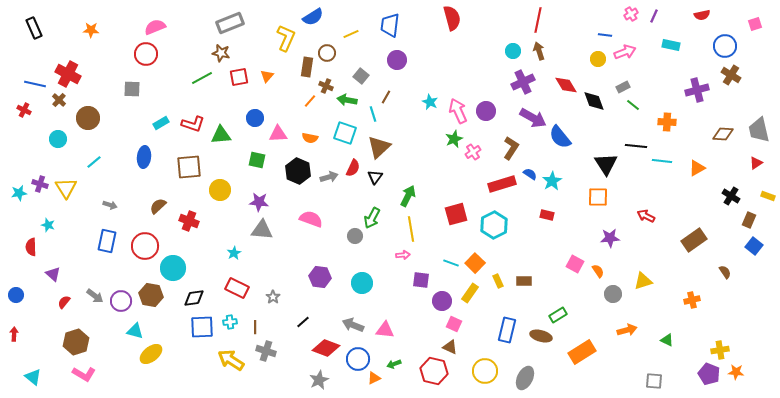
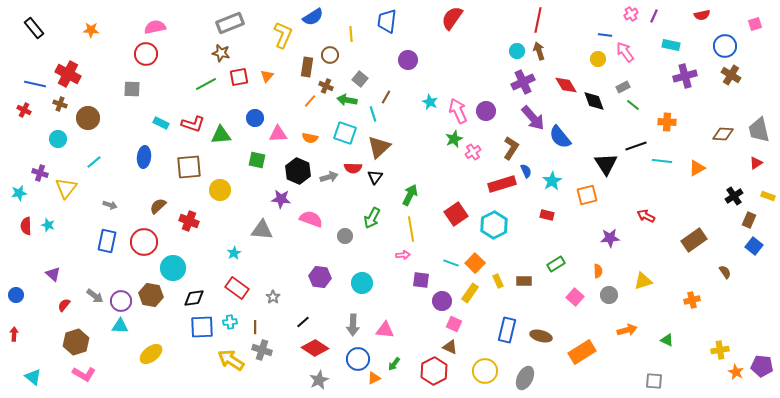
red semicircle at (452, 18): rotated 130 degrees counterclockwise
blue trapezoid at (390, 25): moved 3 px left, 4 px up
pink semicircle at (155, 27): rotated 10 degrees clockwise
black rectangle at (34, 28): rotated 15 degrees counterclockwise
yellow line at (351, 34): rotated 70 degrees counterclockwise
yellow L-shape at (286, 38): moved 3 px left, 3 px up
cyan circle at (513, 51): moved 4 px right
pink arrow at (625, 52): rotated 105 degrees counterclockwise
brown circle at (327, 53): moved 3 px right, 2 px down
purple circle at (397, 60): moved 11 px right
gray square at (361, 76): moved 1 px left, 3 px down
green line at (202, 78): moved 4 px right, 6 px down
purple cross at (697, 90): moved 12 px left, 14 px up
brown cross at (59, 100): moved 1 px right, 4 px down; rotated 24 degrees counterclockwise
purple arrow at (533, 118): rotated 20 degrees clockwise
cyan rectangle at (161, 123): rotated 56 degrees clockwise
black line at (636, 146): rotated 25 degrees counterclockwise
red semicircle at (353, 168): rotated 66 degrees clockwise
blue semicircle at (530, 174): moved 4 px left, 3 px up; rotated 32 degrees clockwise
purple cross at (40, 184): moved 11 px up
yellow triangle at (66, 188): rotated 10 degrees clockwise
green arrow at (408, 196): moved 2 px right, 1 px up
black cross at (731, 196): moved 3 px right; rotated 24 degrees clockwise
orange square at (598, 197): moved 11 px left, 2 px up; rotated 15 degrees counterclockwise
purple star at (259, 202): moved 22 px right, 3 px up
red square at (456, 214): rotated 20 degrees counterclockwise
gray circle at (355, 236): moved 10 px left
red circle at (145, 246): moved 1 px left, 4 px up
red semicircle at (31, 247): moved 5 px left, 21 px up
pink square at (575, 264): moved 33 px down; rotated 12 degrees clockwise
orange semicircle at (598, 271): rotated 32 degrees clockwise
red rectangle at (237, 288): rotated 10 degrees clockwise
gray circle at (613, 294): moved 4 px left, 1 px down
red semicircle at (64, 302): moved 3 px down
green rectangle at (558, 315): moved 2 px left, 51 px up
gray arrow at (353, 325): rotated 110 degrees counterclockwise
cyan triangle at (135, 331): moved 15 px left, 5 px up; rotated 12 degrees counterclockwise
red diamond at (326, 348): moved 11 px left; rotated 12 degrees clockwise
gray cross at (266, 351): moved 4 px left, 1 px up
green arrow at (394, 364): rotated 32 degrees counterclockwise
red hexagon at (434, 371): rotated 20 degrees clockwise
orange star at (736, 372): rotated 21 degrees clockwise
purple pentagon at (709, 374): moved 53 px right, 8 px up; rotated 15 degrees counterclockwise
